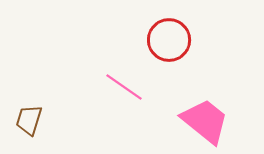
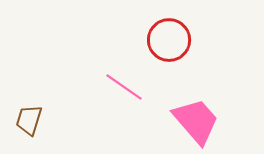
pink trapezoid: moved 9 px left; rotated 10 degrees clockwise
